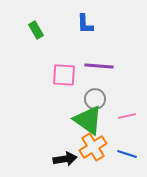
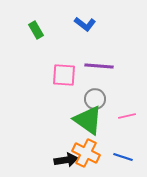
blue L-shape: rotated 50 degrees counterclockwise
orange cross: moved 7 px left, 6 px down; rotated 32 degrees counterclockwise
blue line: moved 4 px left, 3 px down
black arrow: moved 1 px right, 1 px down
